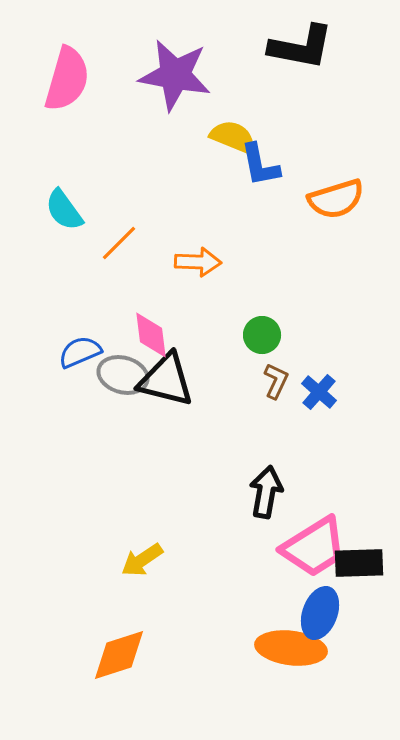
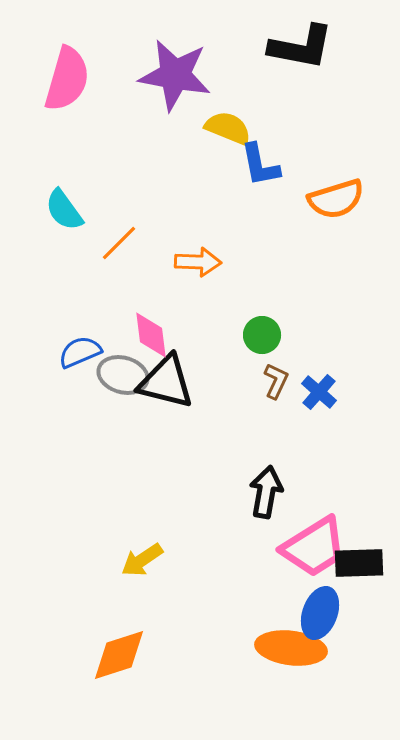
yellow semicircle: moved 5 px left, 9 px up
black triangle: moved 2 px down
